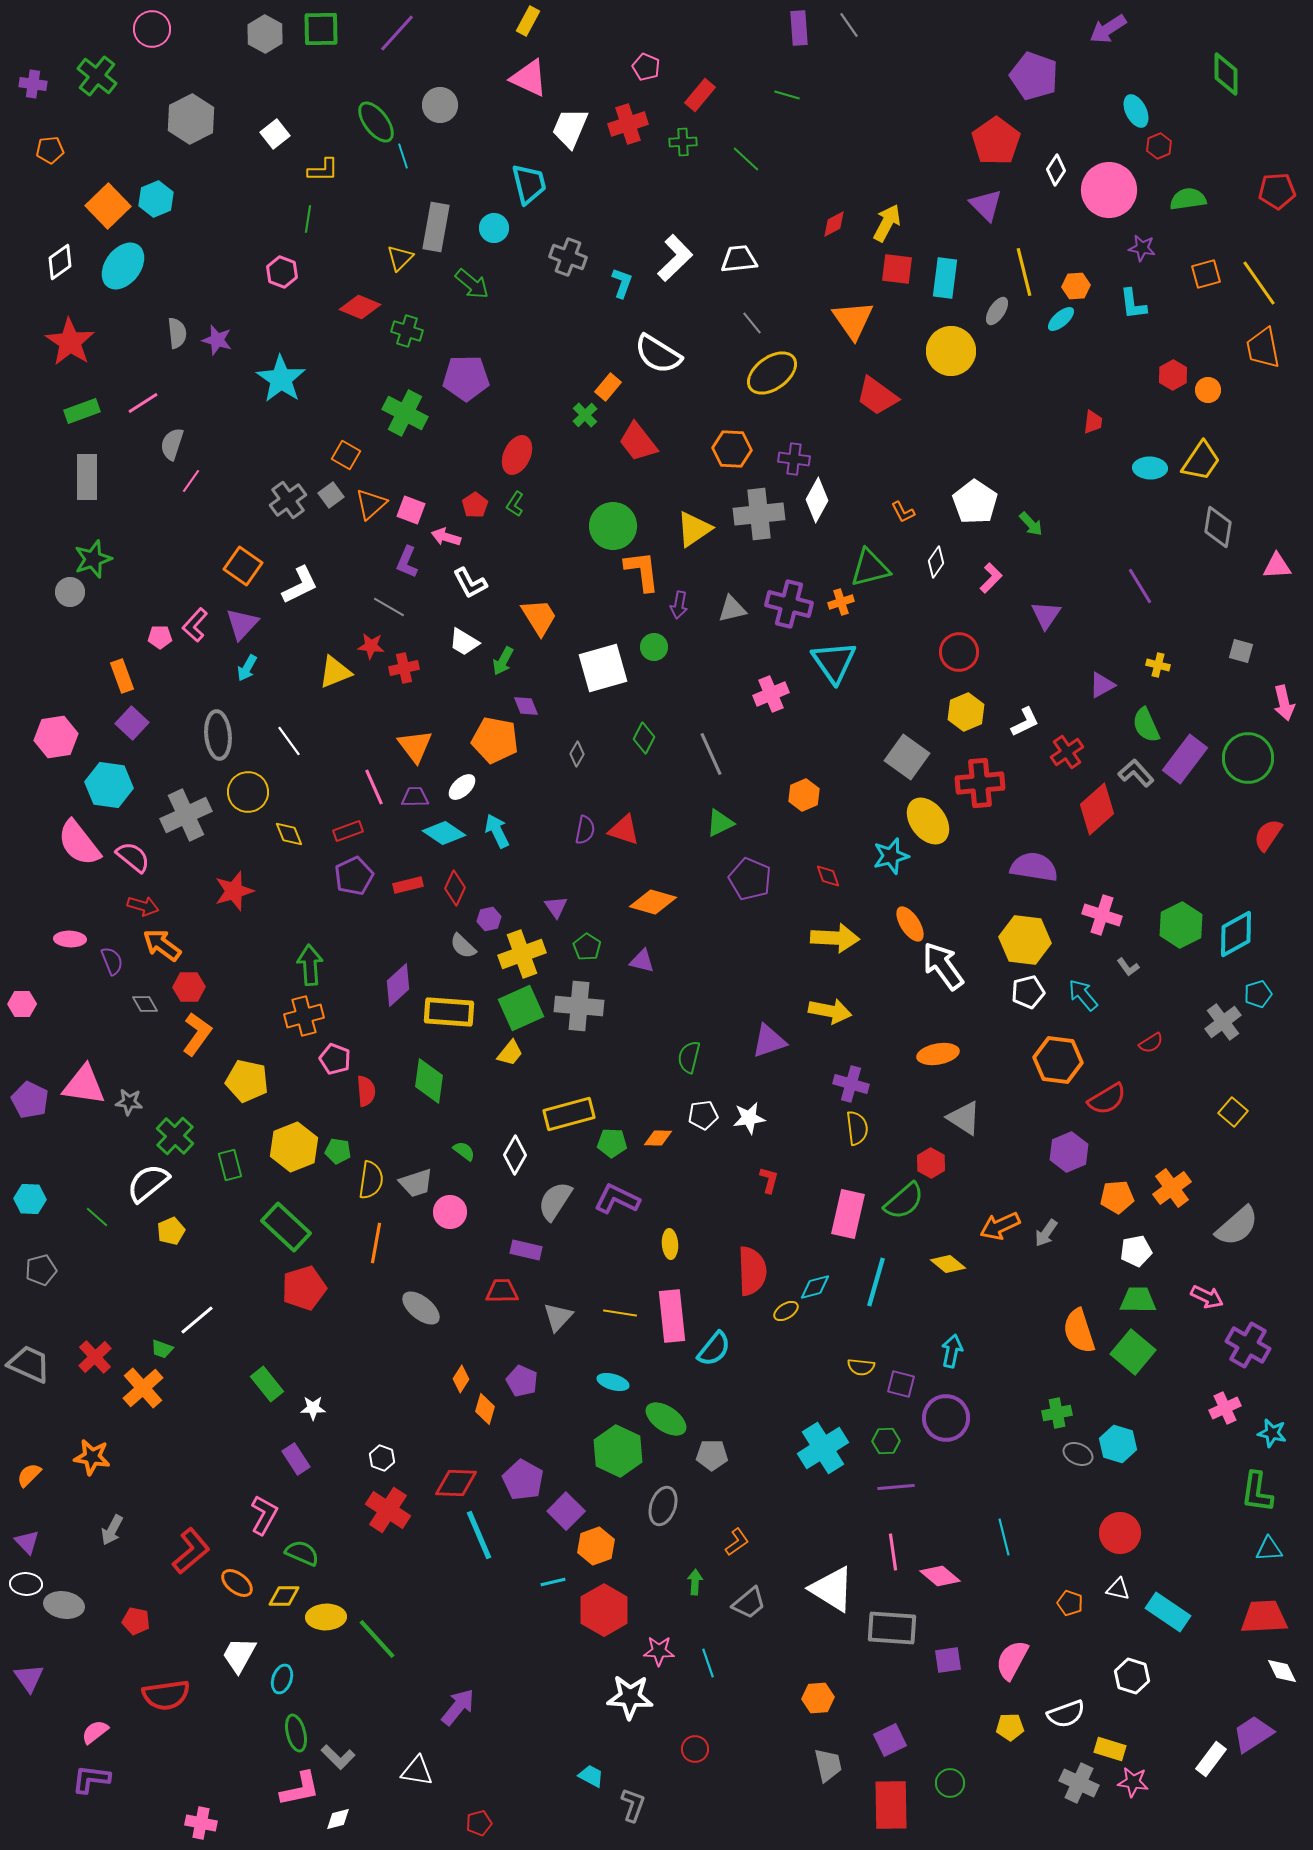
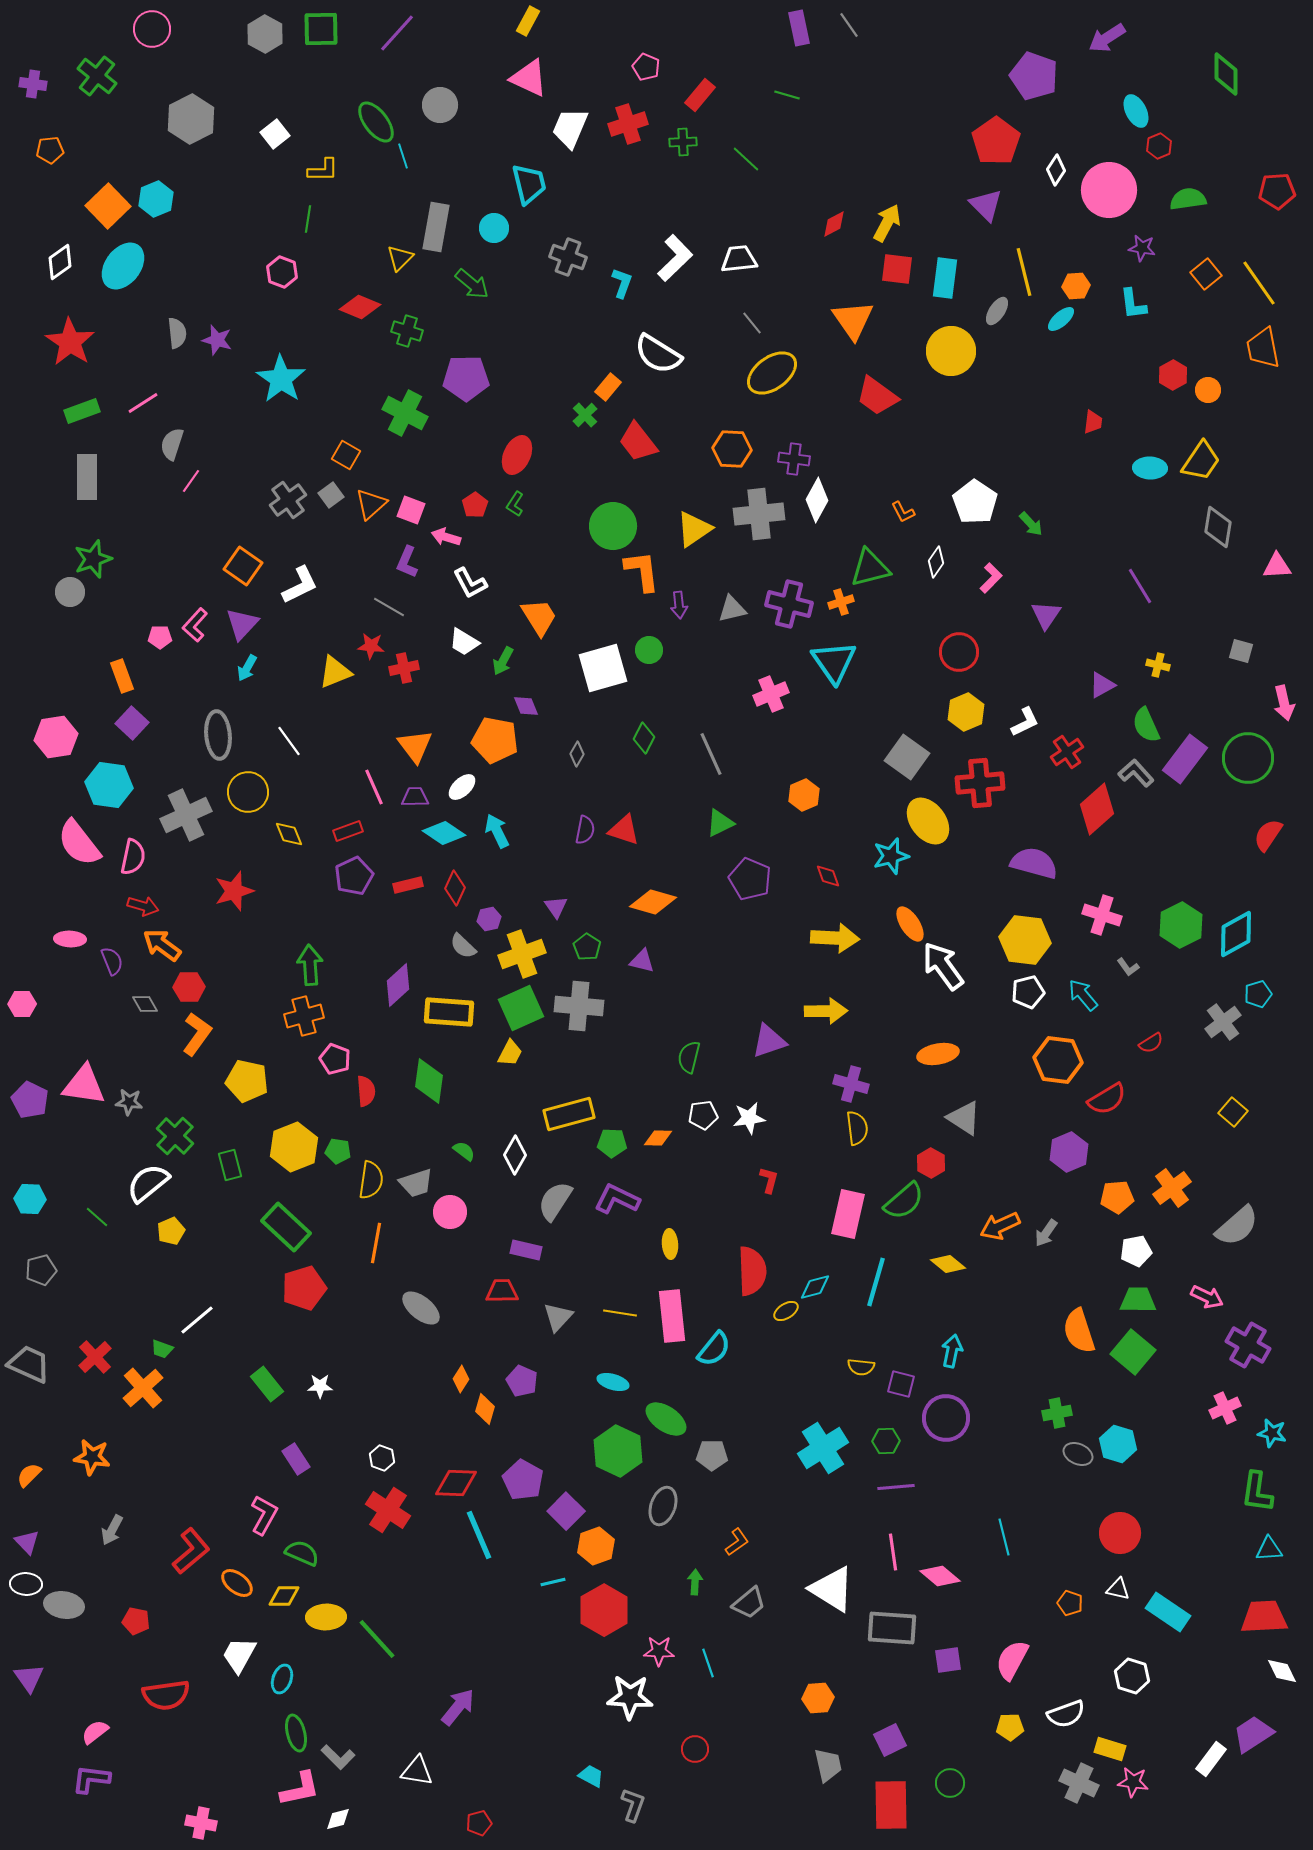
purple rectangle at (799, 28): rotated 8 degrees counterclockwise
purple arrow at (1108, 29): moved 1 px left, 9 px down
orange square at (1206, 274): rotated 24 degrees counterclockwise
purple arrow at (679, 605): rotated 16 degrees counterclockwise
green circle at (654, 647): moved 5 px left, 3 px down
pink semicircle at (133, 857): rotated 63 degrees clockwise
purple semicircle at (1034, 867): moved 4 px up; rotated 6 degrees clockwise
yellow arrow at (830, 1011): moved 4 px left; rotated 12 degrees counterclockwise
yellow trapezoid at (510, 1053): rotated 12 degrees counterclockwise
white star at (313, 1408): moved 7 px right, 22 px up
